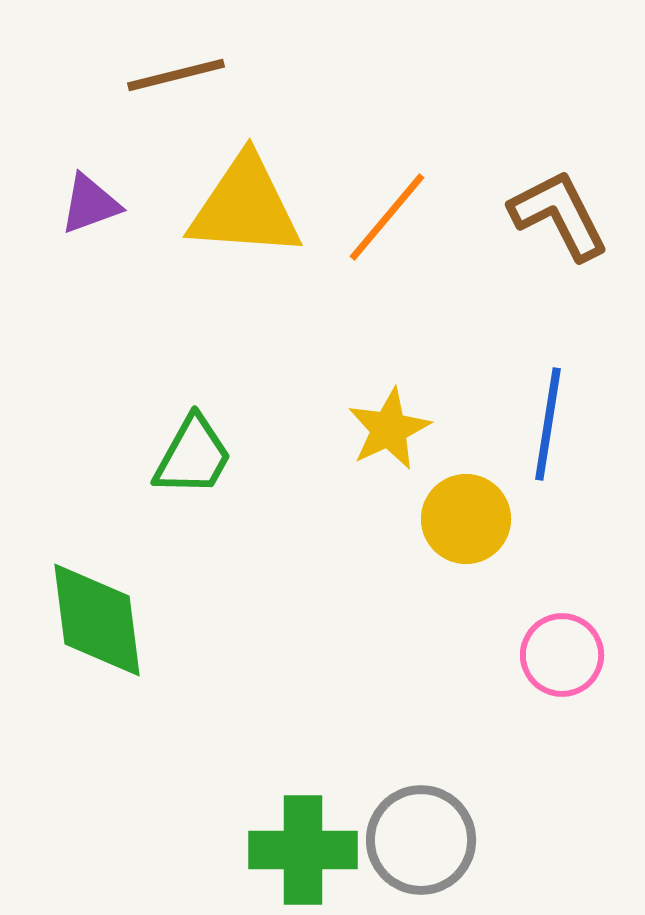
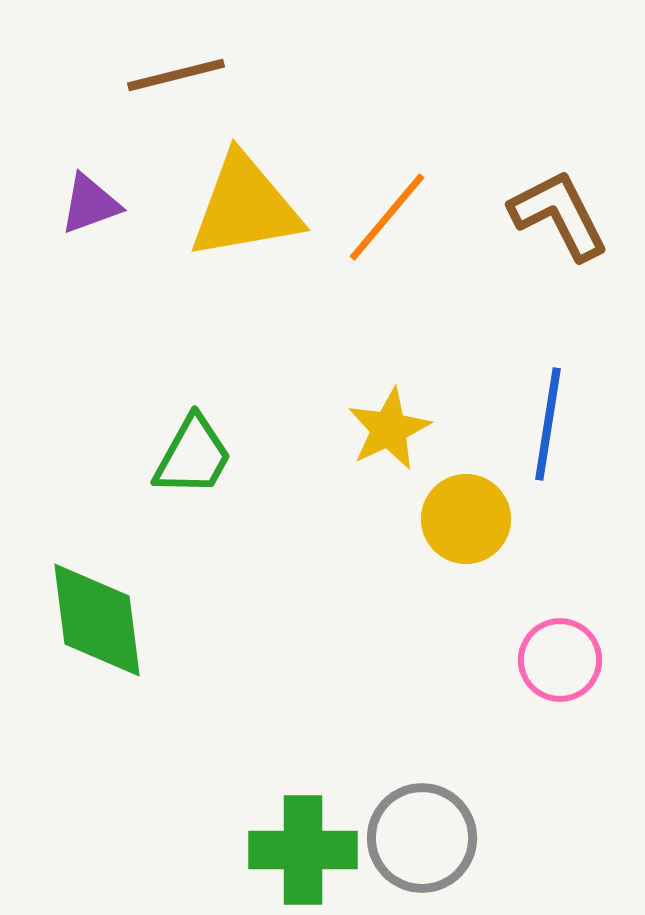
yellow triangle: rotated 14 degrees counterclockwise
pink circle: moved 2 px left, 5 px down
gray circle: moved 1 px right, 2 px up
